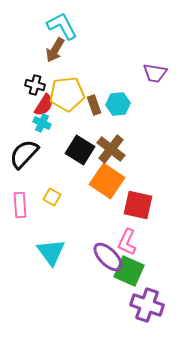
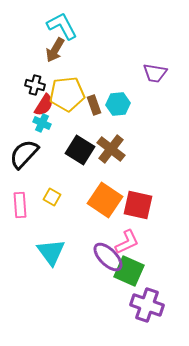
orange square: moved 2 px left, 19 px down
pink L-shape: rotated 140 degrees counterclockwise
